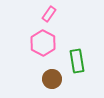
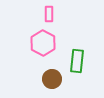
pink rectangle: rotated 35 degrees counterclockwise
green rectangle: rotated 15 degrees clockwise
